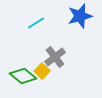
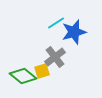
blue star: moved 6 px left, 16 px down
cyan line: moved 20 px right
yellow square: rotated 28 degrees clockwise
